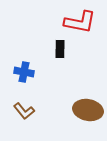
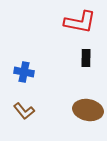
black rectangle: moved 26 px right, 9 px down
